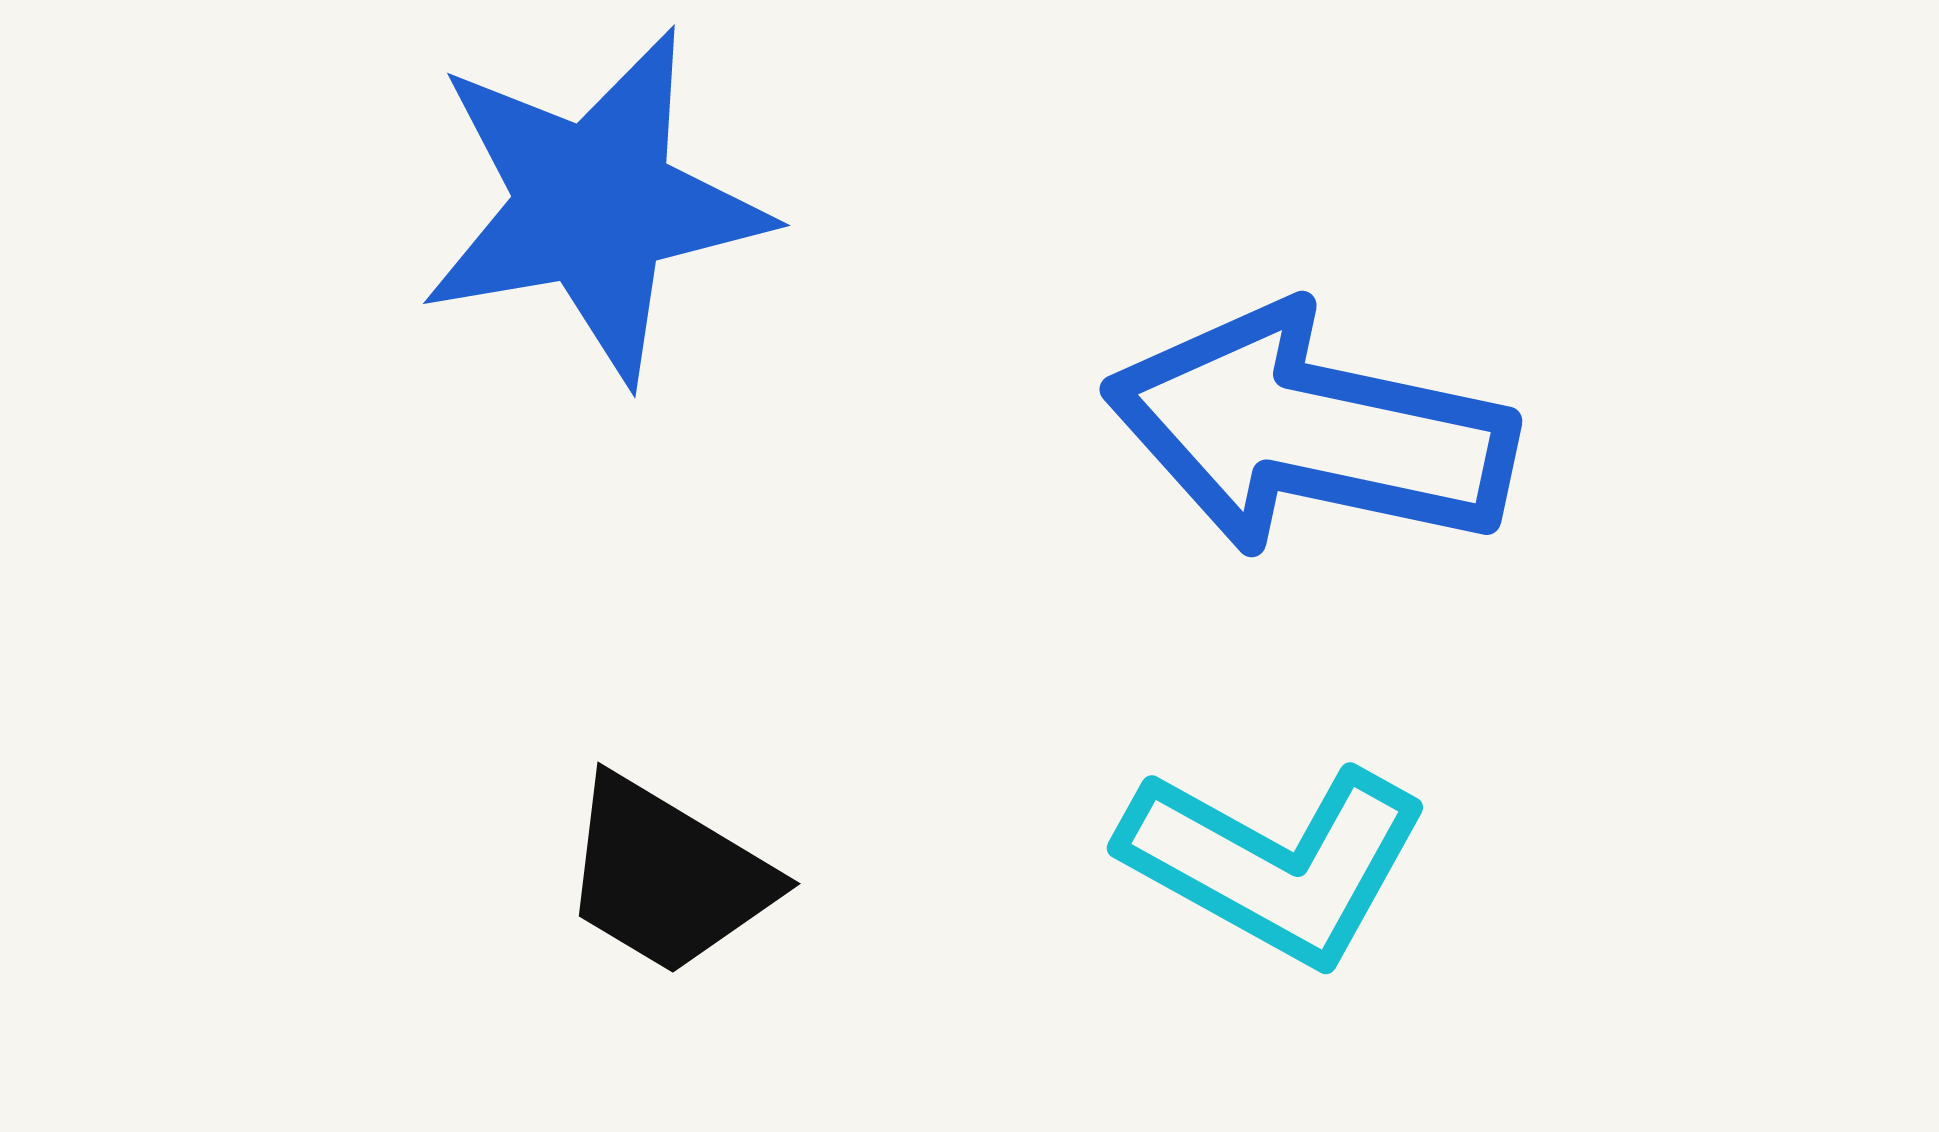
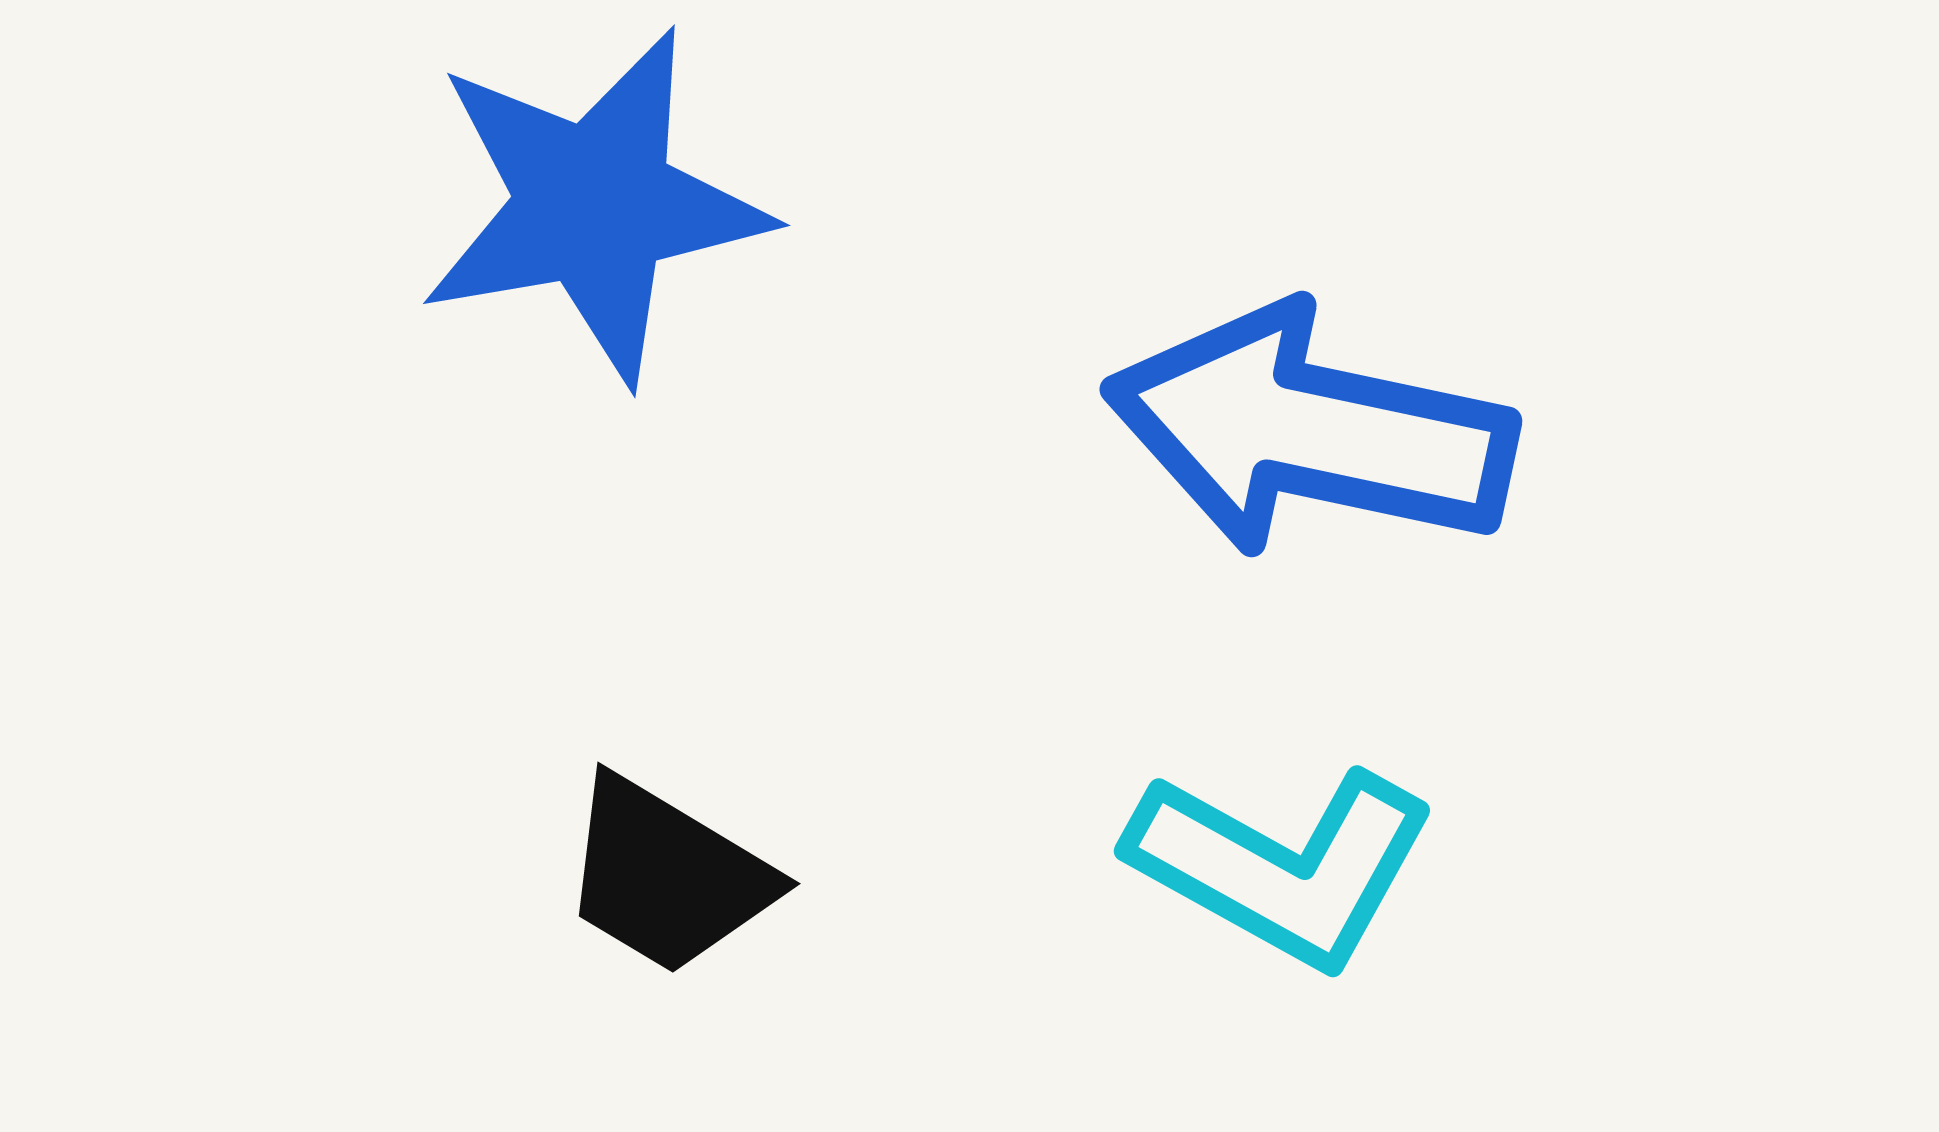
cyan L-shape: moved 7 px right, 3 px down
